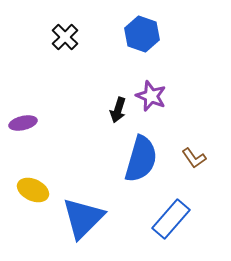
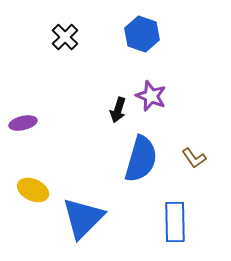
blue rectangle: moved 4 px right, 3 px down; rotated 42 degrees counterclockwise
